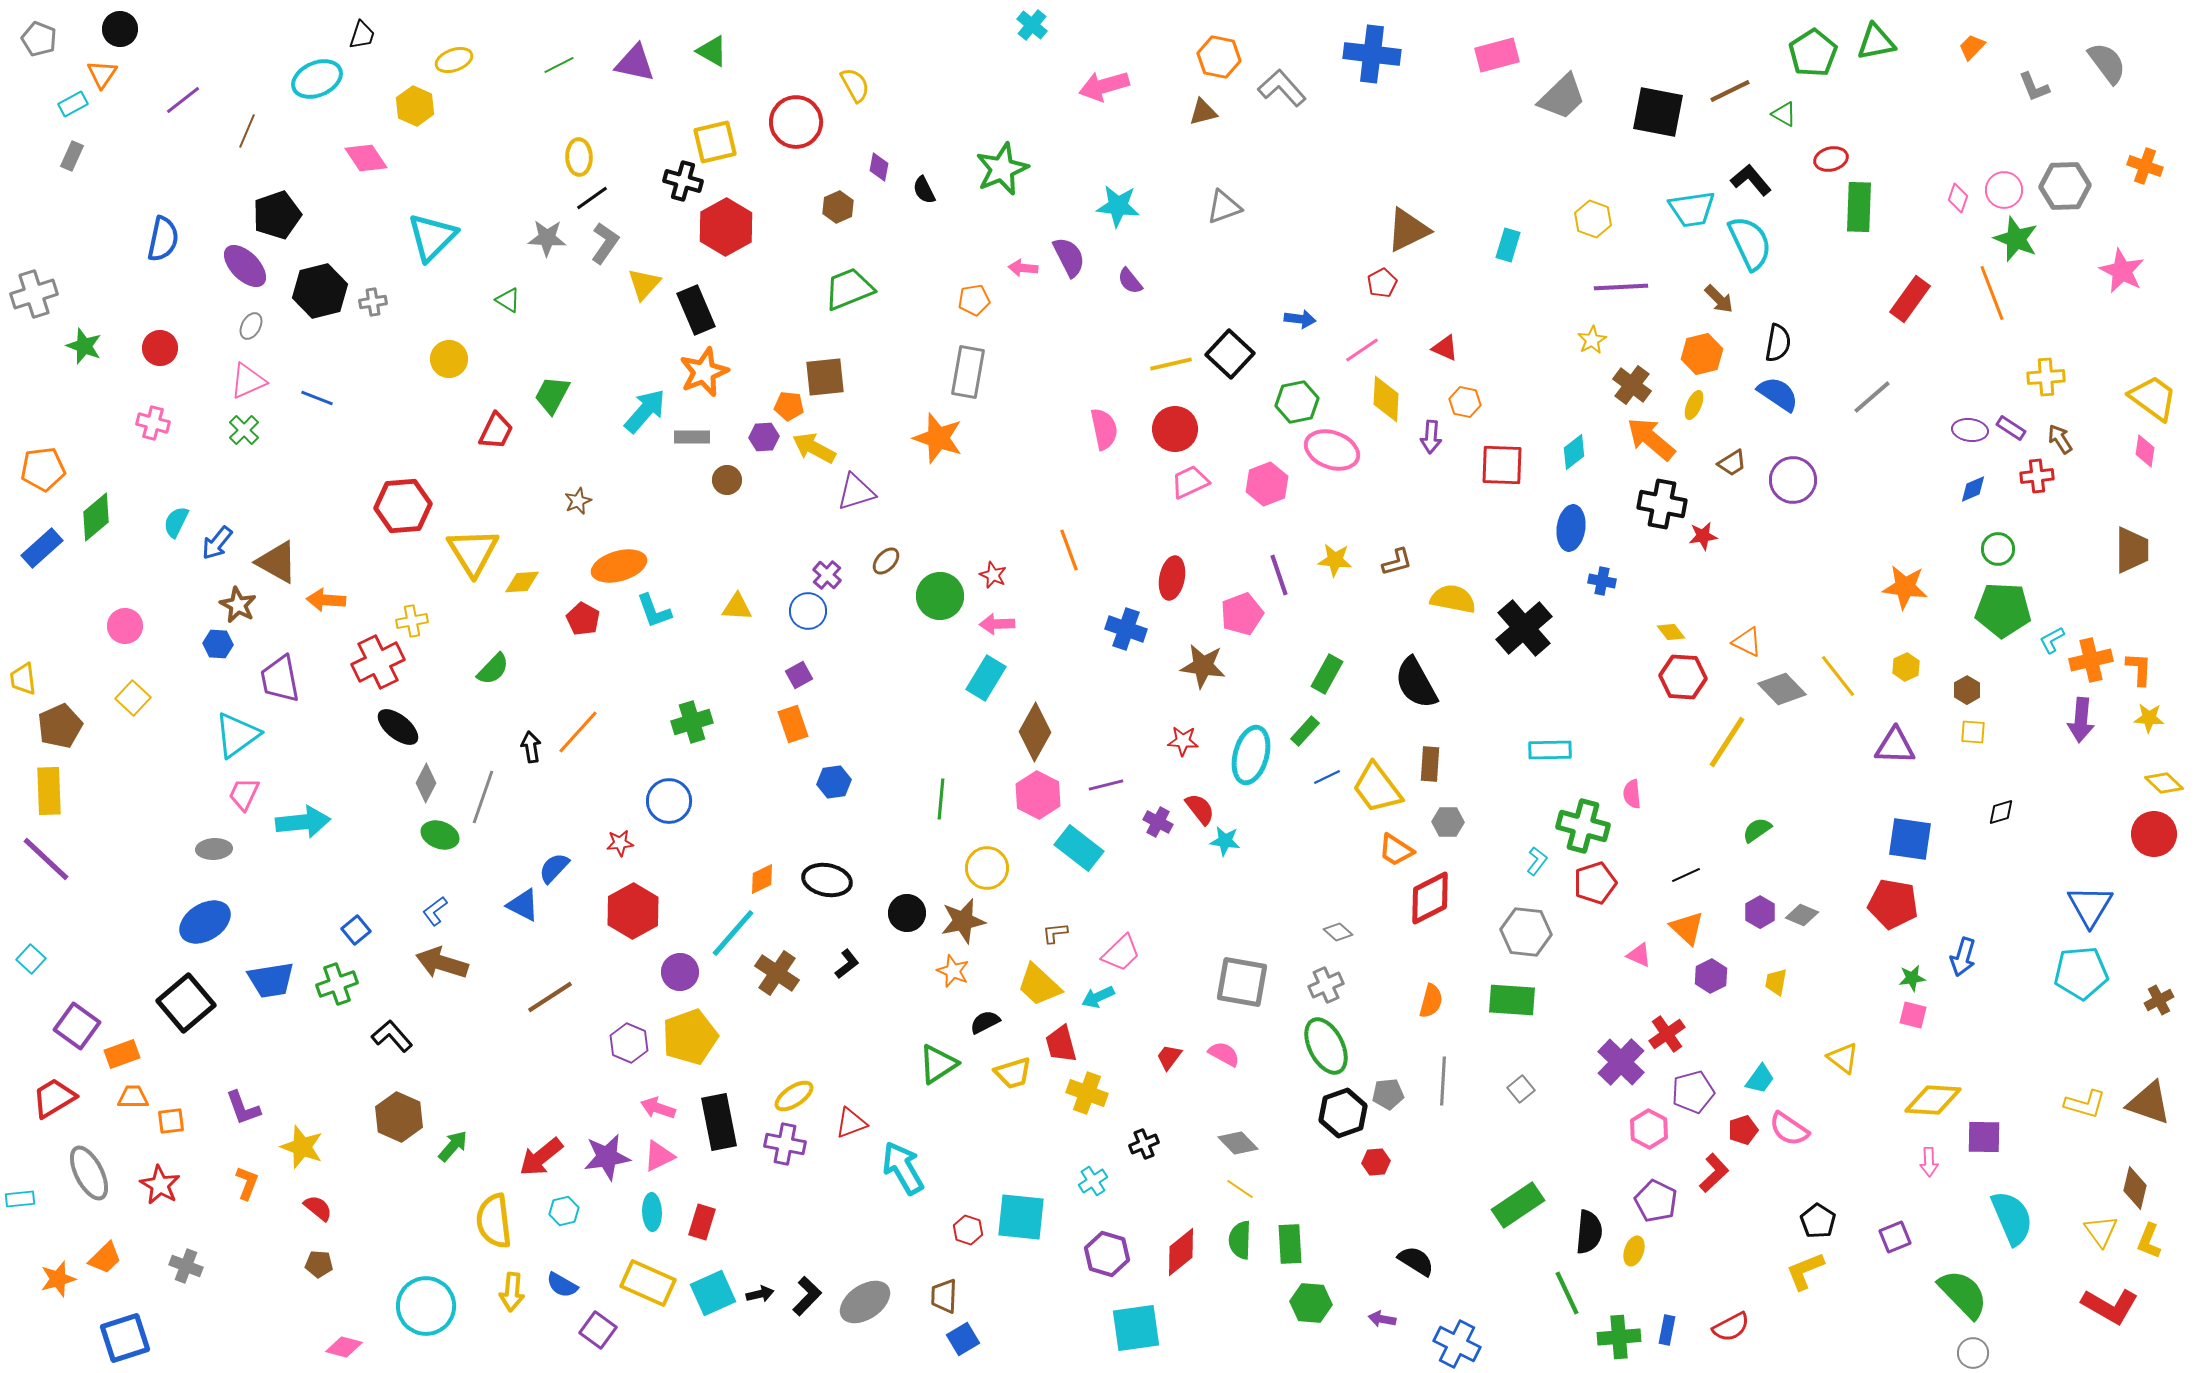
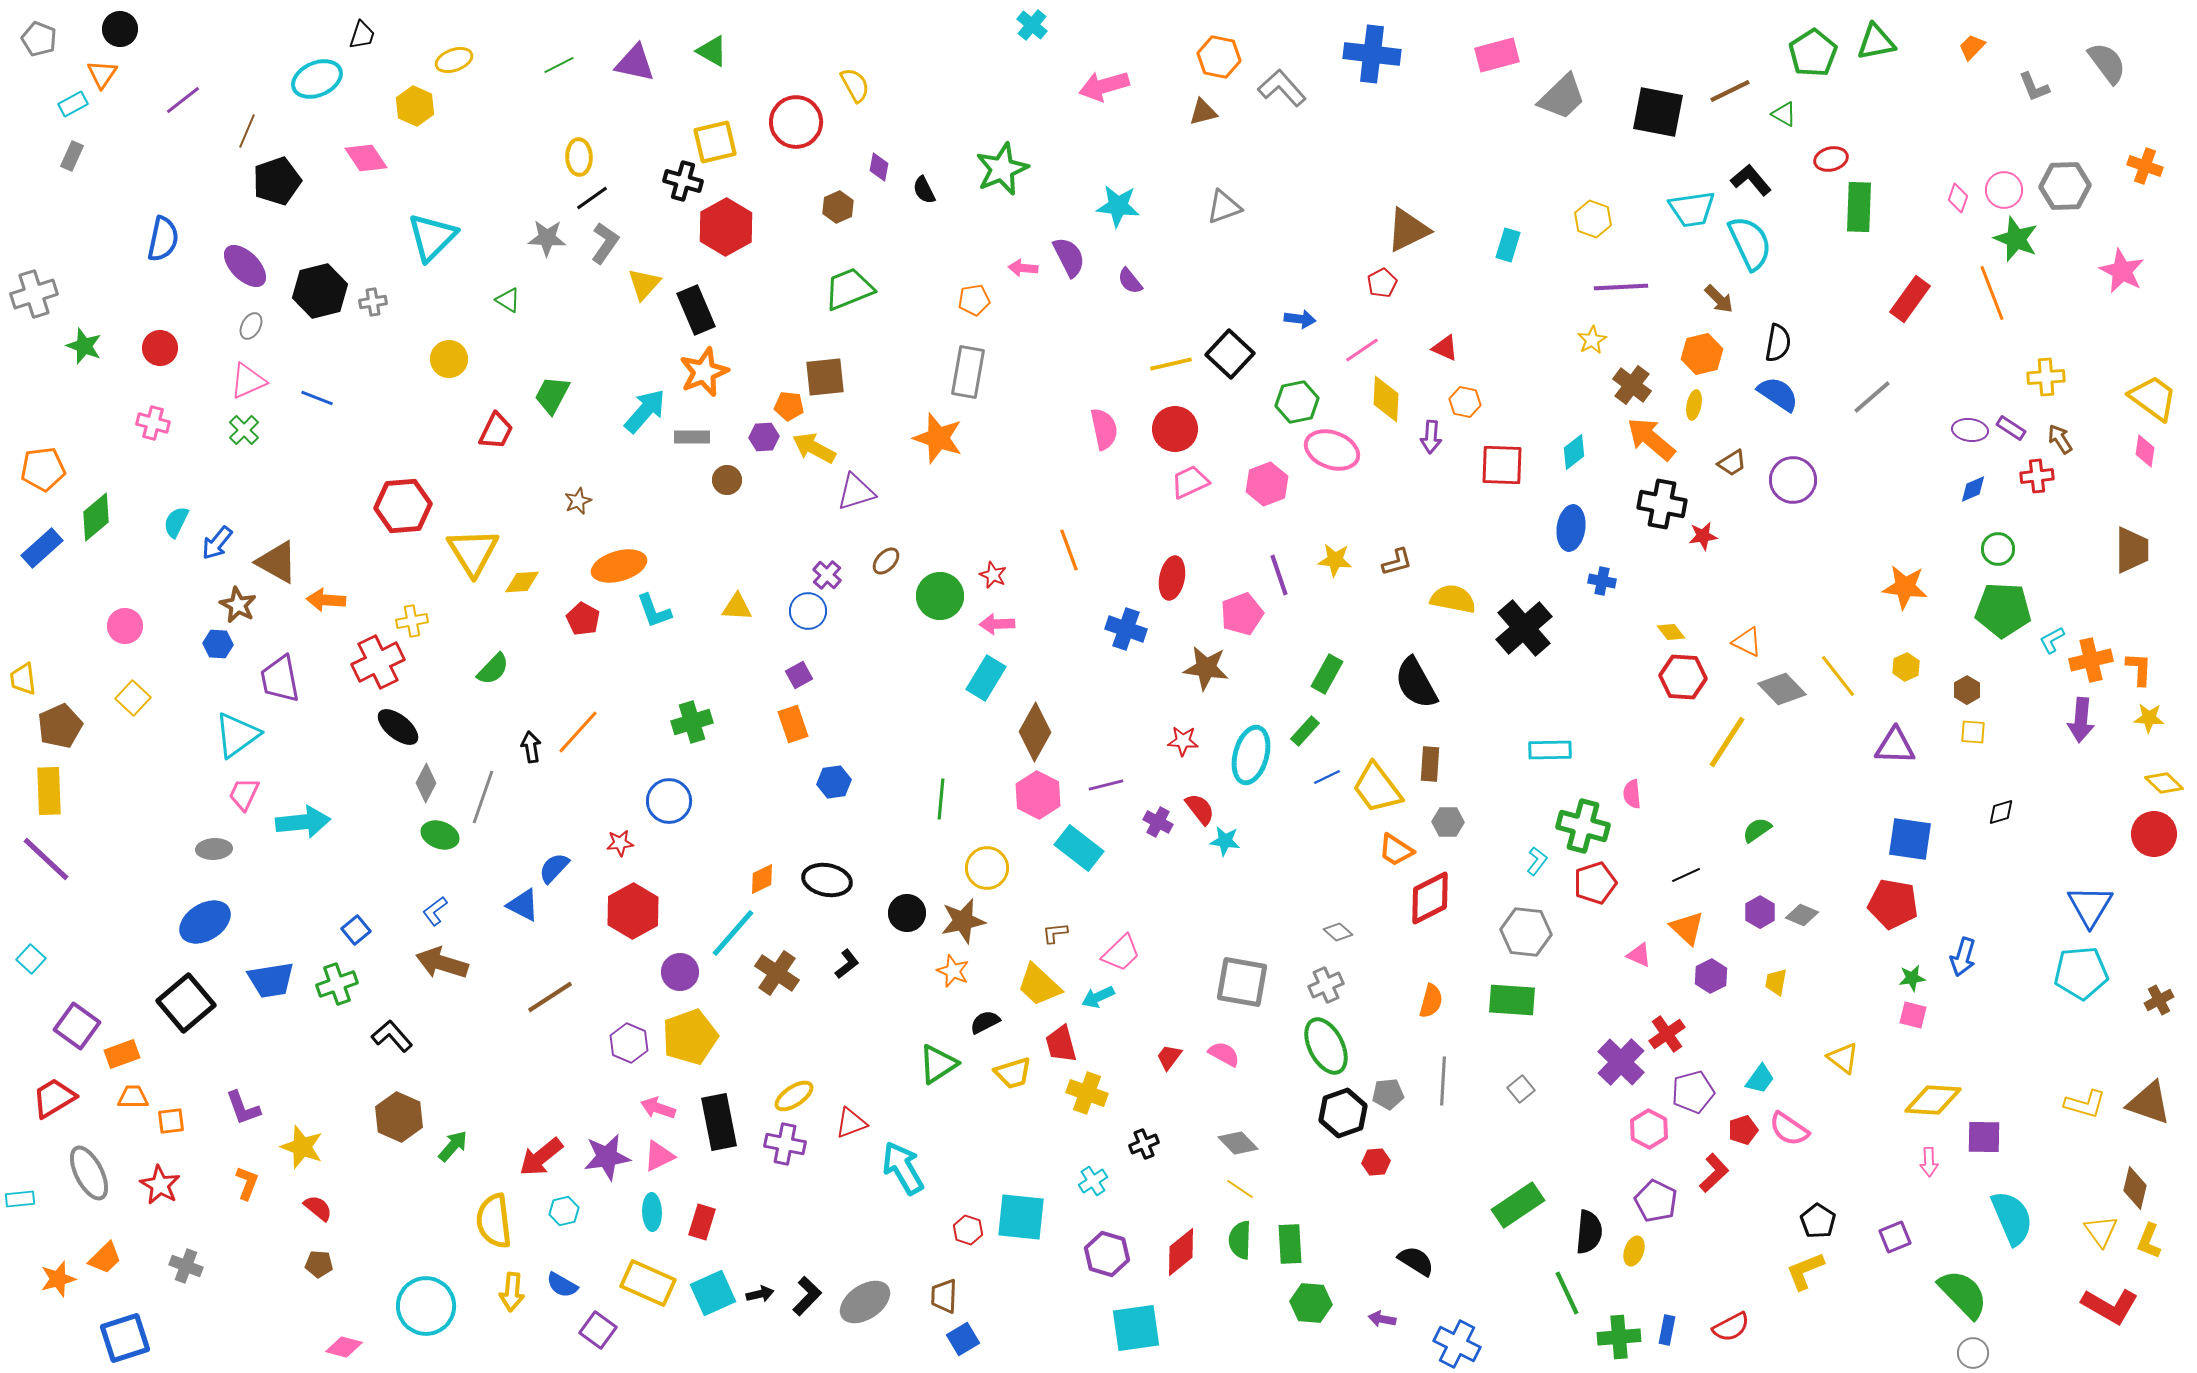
black pentagon at (277, 215): moved 34 px up
yellow ellipse at (1694, 405): rotated 12 degrees counterclockwise
brown star at (1203, 666): moved 3 px right, 2 px down
